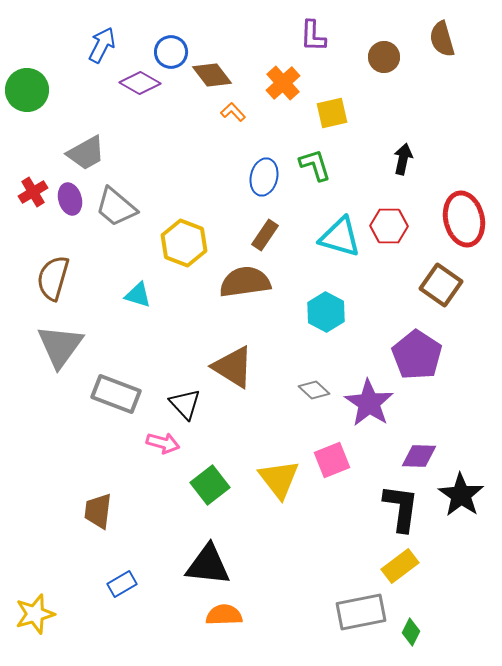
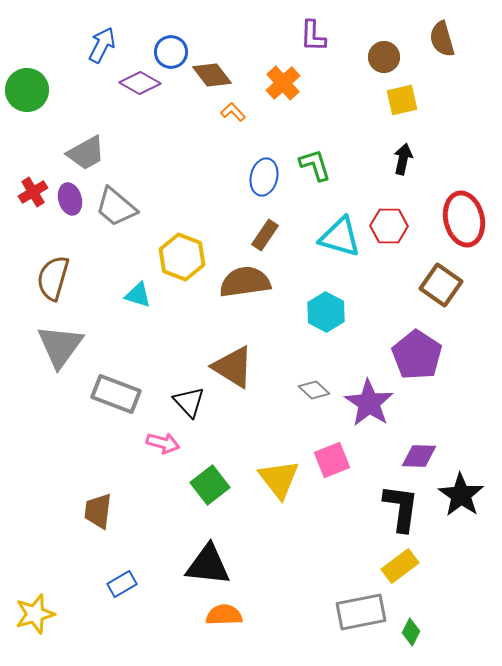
yellow square at (332, 113): moved 70 px right, 13 px up
yellow hexagon at (184, 243): moved 2 px left, 14 px down
black triangle at (185, 404): moved 4 px right, 2 px up
